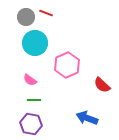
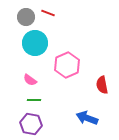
red line: moved 2 px right
red semicircle: rotated 36 degrees clockwise
